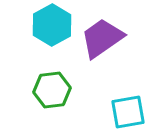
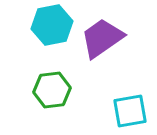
cyan hexagon: rotated 18 degrees clockwise
cyan square: moved 2 px right, 1 px up
